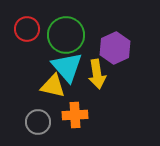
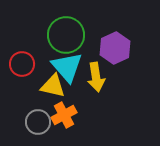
red circle: moved 5 px left, 35 px down
yellow arrow: moved 1 px left, 3 px down
orange cross: moved 11 px left; rotated 25 degrees counterclockwise
